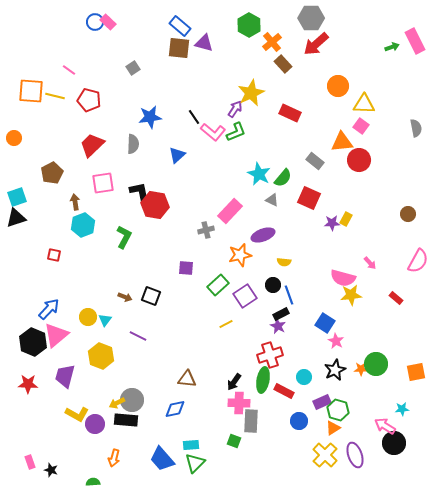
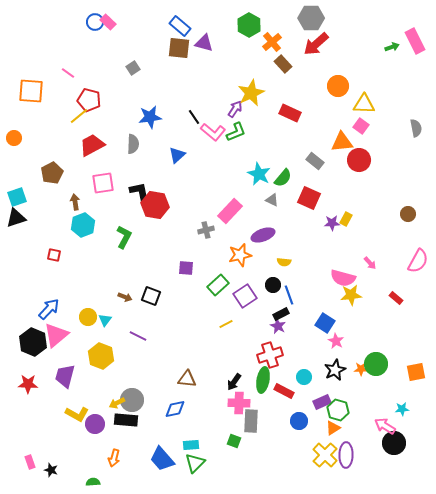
pink line at (69, 70): moved 1 px left, 3 px down
yellow line at (55, 96): moved 24 px right, 20 px down; rotated 54 degrees counterclockwise
red trapezoid at (92, 145): rotated 16 degrees clockwise
purple ellipse at (355, 455): moved 9 px left; rotated 20 degrees clockwise
